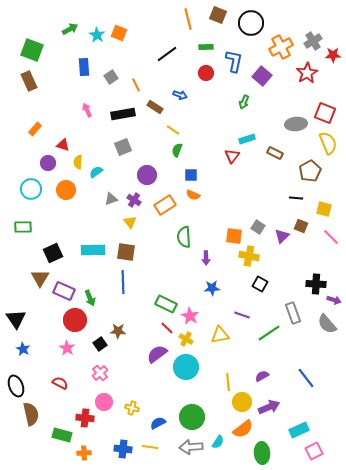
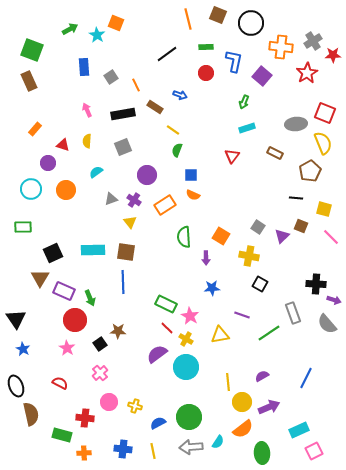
orange square at (119, 33): moved 3 px left, 10 px up
orange cross at (281, 47): rotated 35 degrees clockwise
cyan rectangle at (247, 139): moved 11 px up
yellow semicircle at (328, 143): moved 5 px left
yellow semicircle at (78, 162): moved 9 px right, 21 px up
orange square at (234, 236): moved 13 px left; rotated 24 degrees clockwise
blue line at (306, 378): rotated 65 degrees clockwise
pink circle at (104, 402): moved 5 px right
yellow cross at (132, 408): moved 3 px right, 2 px up
green circle at (192, 417): moved 3 px left
yellow line at (150, 447): moved 3 px right, 4 px down; rotated 70 degrees clockwise
